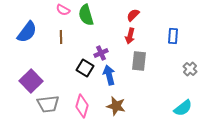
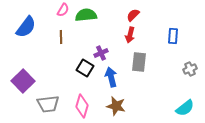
pink semicircle: rotated 88 degrees counterclockwise
green semicircle: rotated 100 degrees clockwise
blue semicircle: moved 1 px left, 5 px up
red arrow: moved 1 px up
gray rectangle: moved 1 px down
gray cross: rotated 24 degrees clockwise
blue arrow: moved 2 px right, 2 px down
purple square: moved 8 px left
cyan semicircle: moved 2 px right
